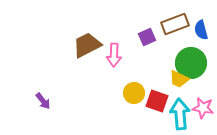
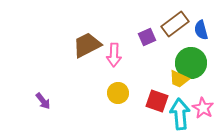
brown rectangle: rotated 16 degrees counterclockwise
yellow circle: moved 16 px left
pink star: rotated 20 degrees clockwise
